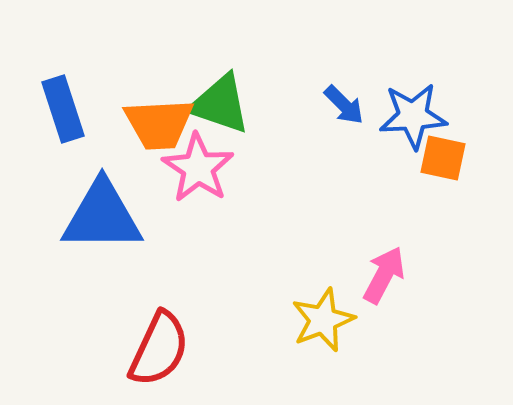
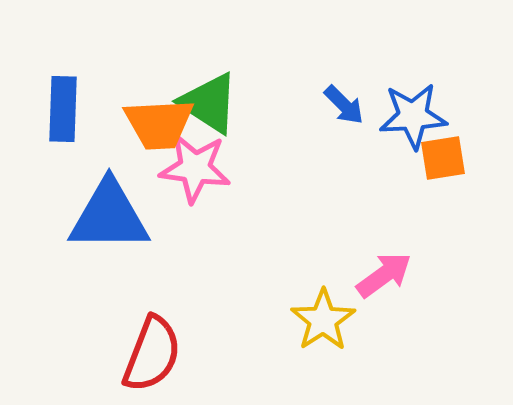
green triangle: moved 11 px left, 1 px up; rotated 14 degrees clockwise
blue rectangle: rotated 20 degrees clockwise
orange square: rotated 21 degrees counterclockwise
pink star: moved 3 px left; rotated 26 degrees counterclockwise
blue triangle: moved 7 px right
pink arrow: rotated 26 degrees clockwise
yellow star: rotated 12 degrees counterclockwise
red semicircle: moved 7 px left, 5 px down; rotated 4 degrees counterclockwise
